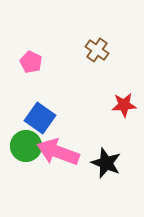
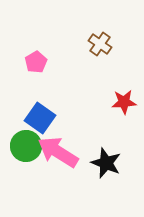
brown cross: moved 3 px right, 6 px up
pink pentagon: moved 5 px right; rotated 15 degrees clockwise
red star: moved 3 px up
pink arrow: rotated 12 degrees clockwise
